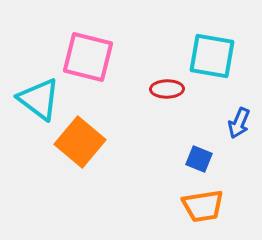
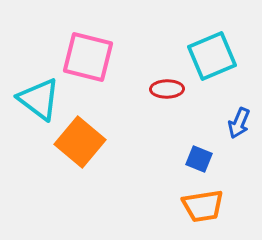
cyan square: rotated 33 degrees counterclockwise
